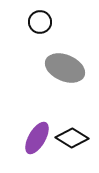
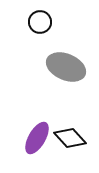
gray ellipse: moved 1 px right, 1 px up
black diamond: moved 2 px left; rotated 16 degrees clockwise
